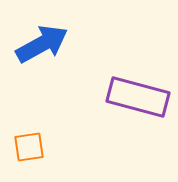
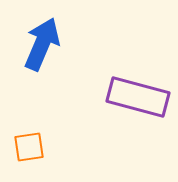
blue arrow: rotated 38 degrees counterclockwise
